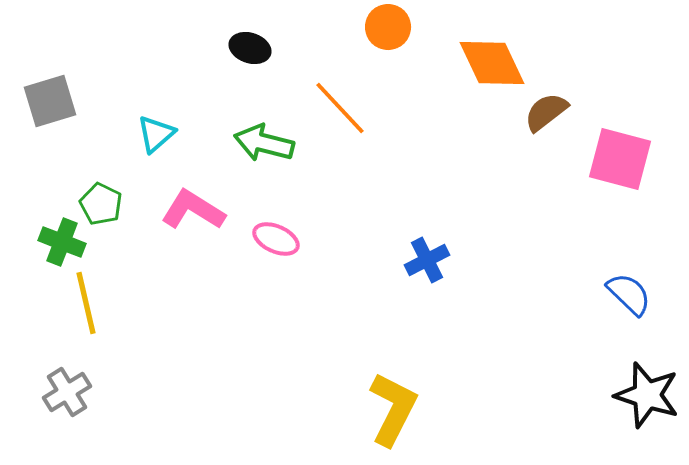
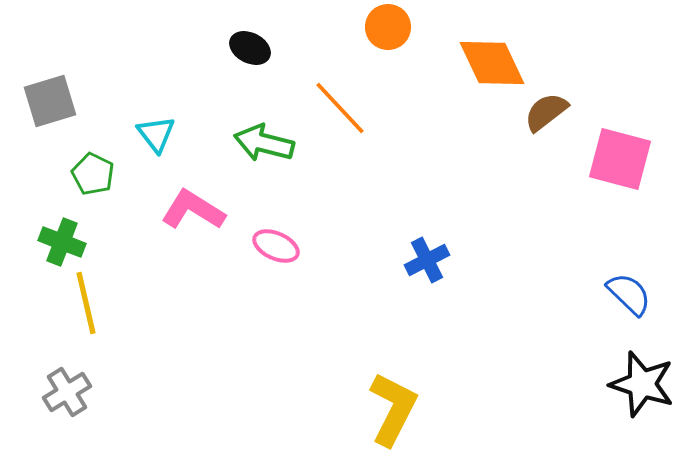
black ellipse: rotated 9 degrees clockwise
cyan triangle: rotated 27 degrees counterclockwise
green pentagon: moved 8 px left, 30 px up
pink ellipse: moved 7 px down
black star: moved 5 px left, 11 px up
